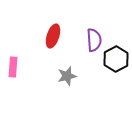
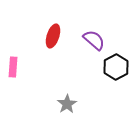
purple semicircle: rotated 45 degrees counterclockwise
black hexagon: moved 8 px down
gray star: moved 28 px down; rotated 18 degrees counterclockwise
